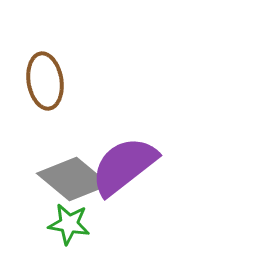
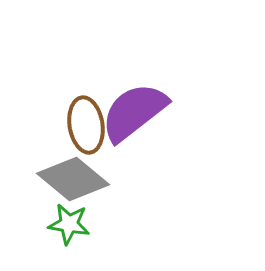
brown ellipse: moved 41 px right, 44 px down
purple semicircle: moved 10 px right, 54 px up
